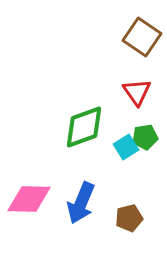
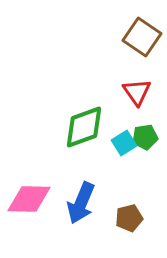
cyan square: moved 2 px left, 4 px up
